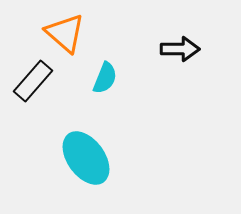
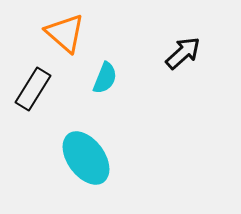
black arrow: moved 3 px right, 4 px down; rotated 42 degrees counterclockwise
black rectangle: moved 8 px down; rotated 9 degrees counterclockwise
